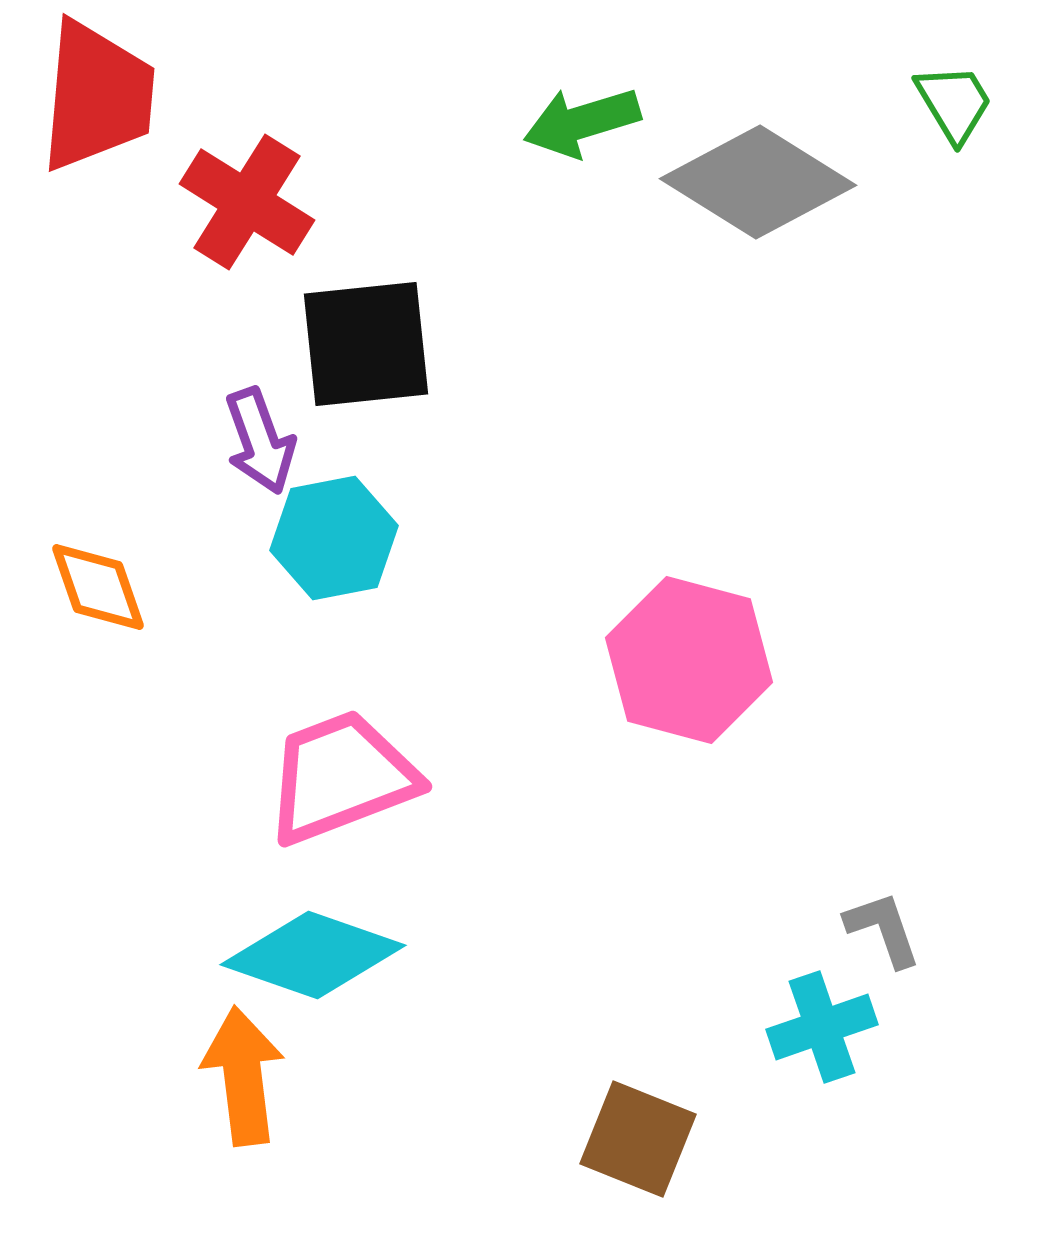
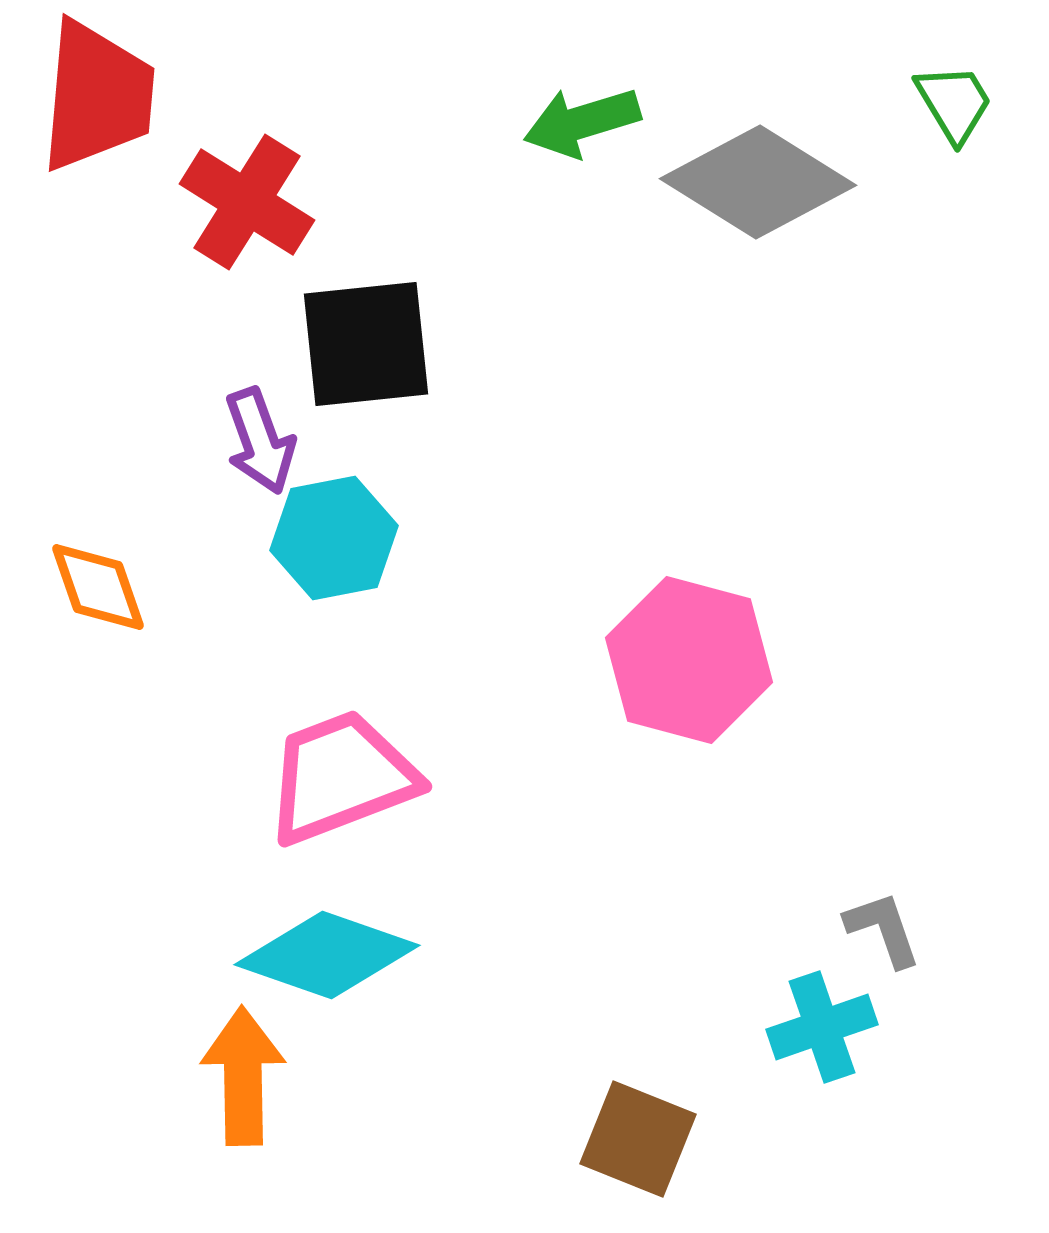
cyan diamond: moved 14 px right
orange arrow: rotated 6 degrees clockwise
